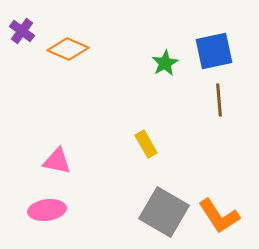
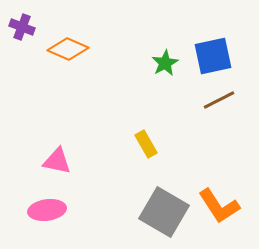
purple cross: moved 4 px up; rotated 15 degrees counterclockwise
blue square: moved 1 px left, 5 px down
brown line: rotated 68 degrees clockwise
orange L-shape: moved 10 px up
